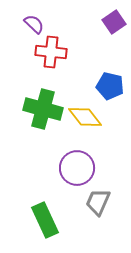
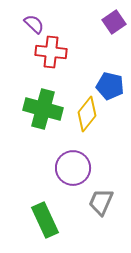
yellow diamond: moved 2 px right, 3 px up; rotated 76 degrees clockwise
purple circle: moved 4 px left
gray trapezoid: moved 3 px right
